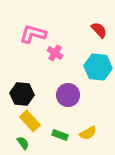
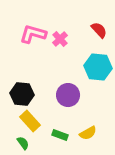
pink cross: moved 5 px right, 14 px up; rotated 14 degrees clockwise
